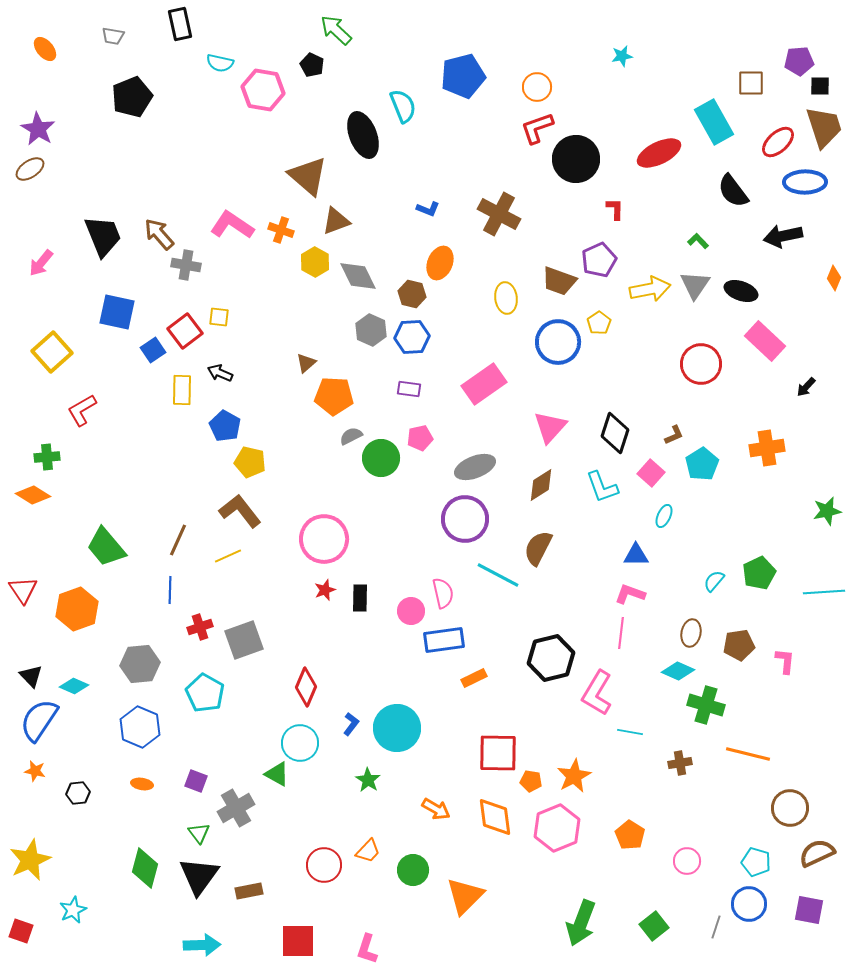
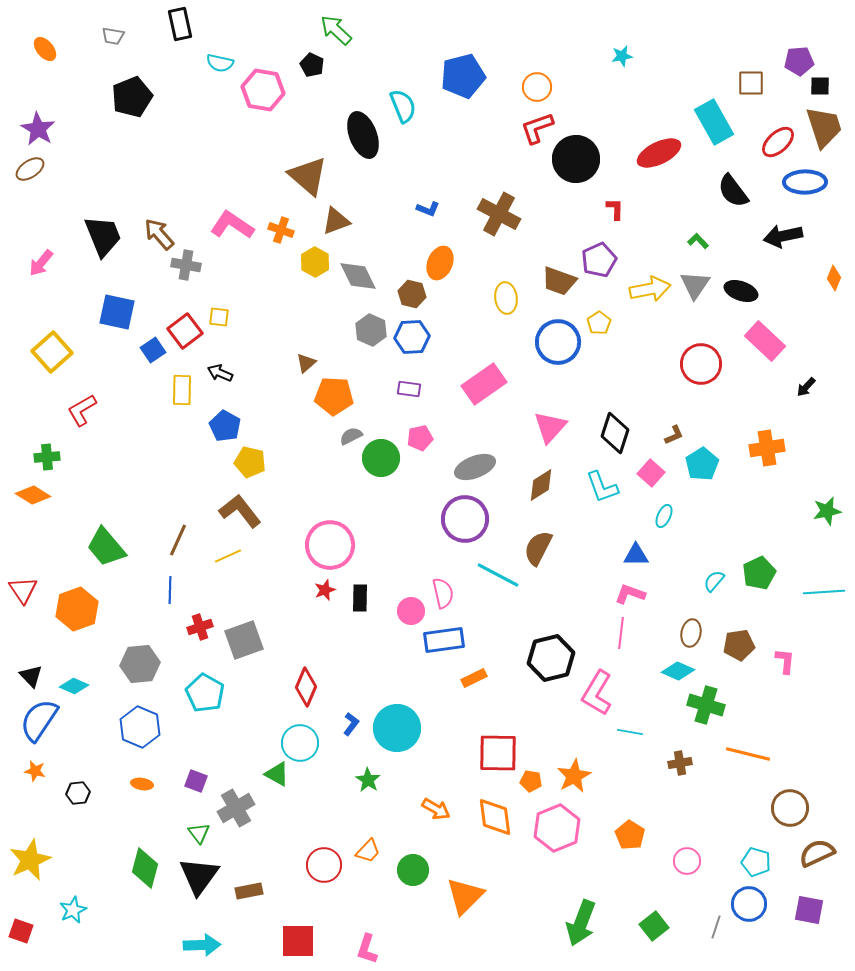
pink circle at (324, 539): moved 6 px right, 6 px down
